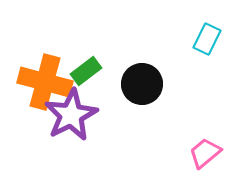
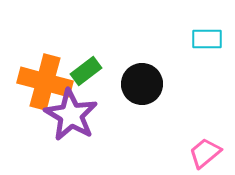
cyan rectangle: rotated 64 degrees clockwise
purple star: rotated 14 degrees counterclockwise
